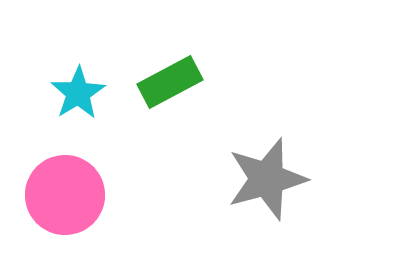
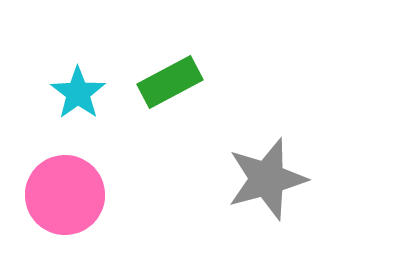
cyan star: rotated 4 degrees counterclockwise
